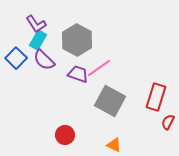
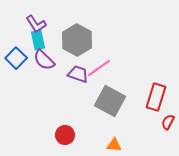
cyan rectangle: rotated 42 degrees counterclockwise
orange triangle: rotated 21 degrees counterclockwise
